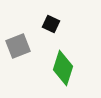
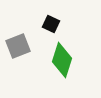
green diamond: moved 1 px left, 8 px up
